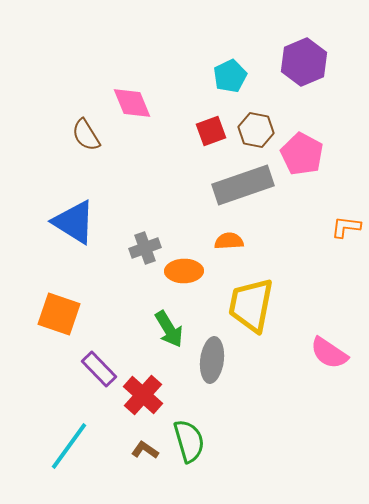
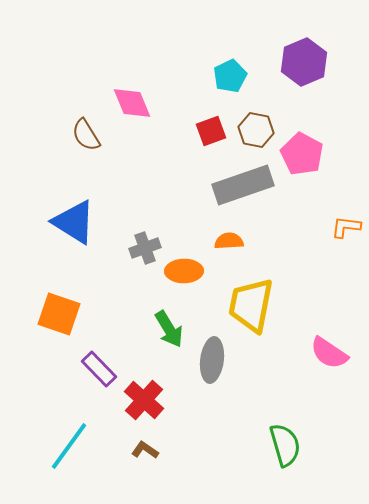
red cross: moved 1 px right, 5 px down
green semicircle: moved 96 px right, 4 px down
